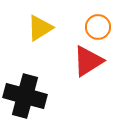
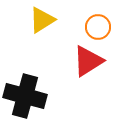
yellow triangle: moved 2 px right, 8 px up
